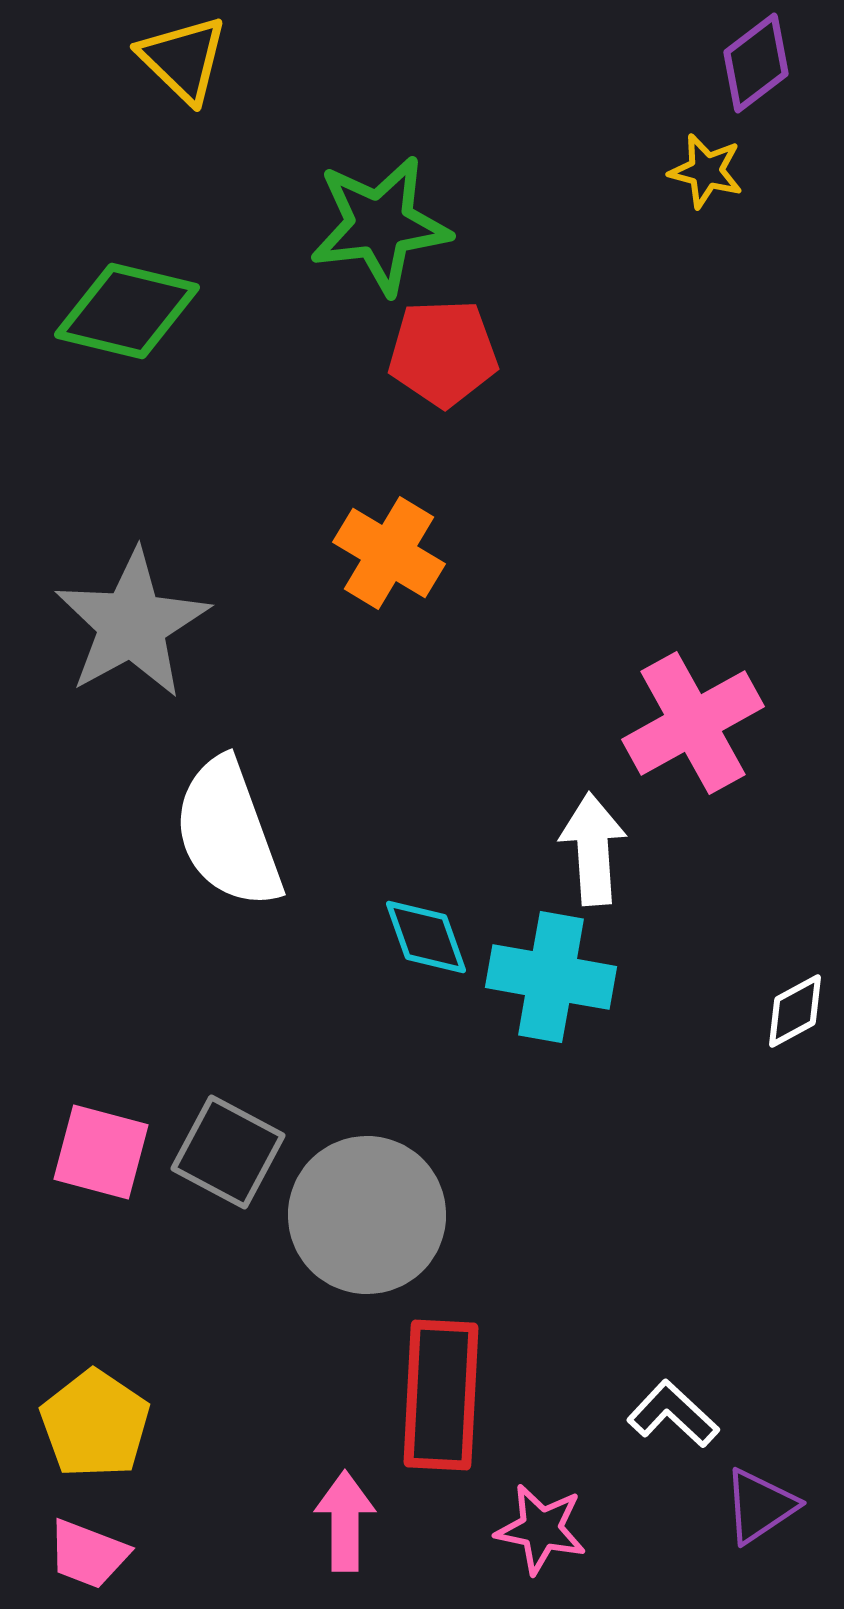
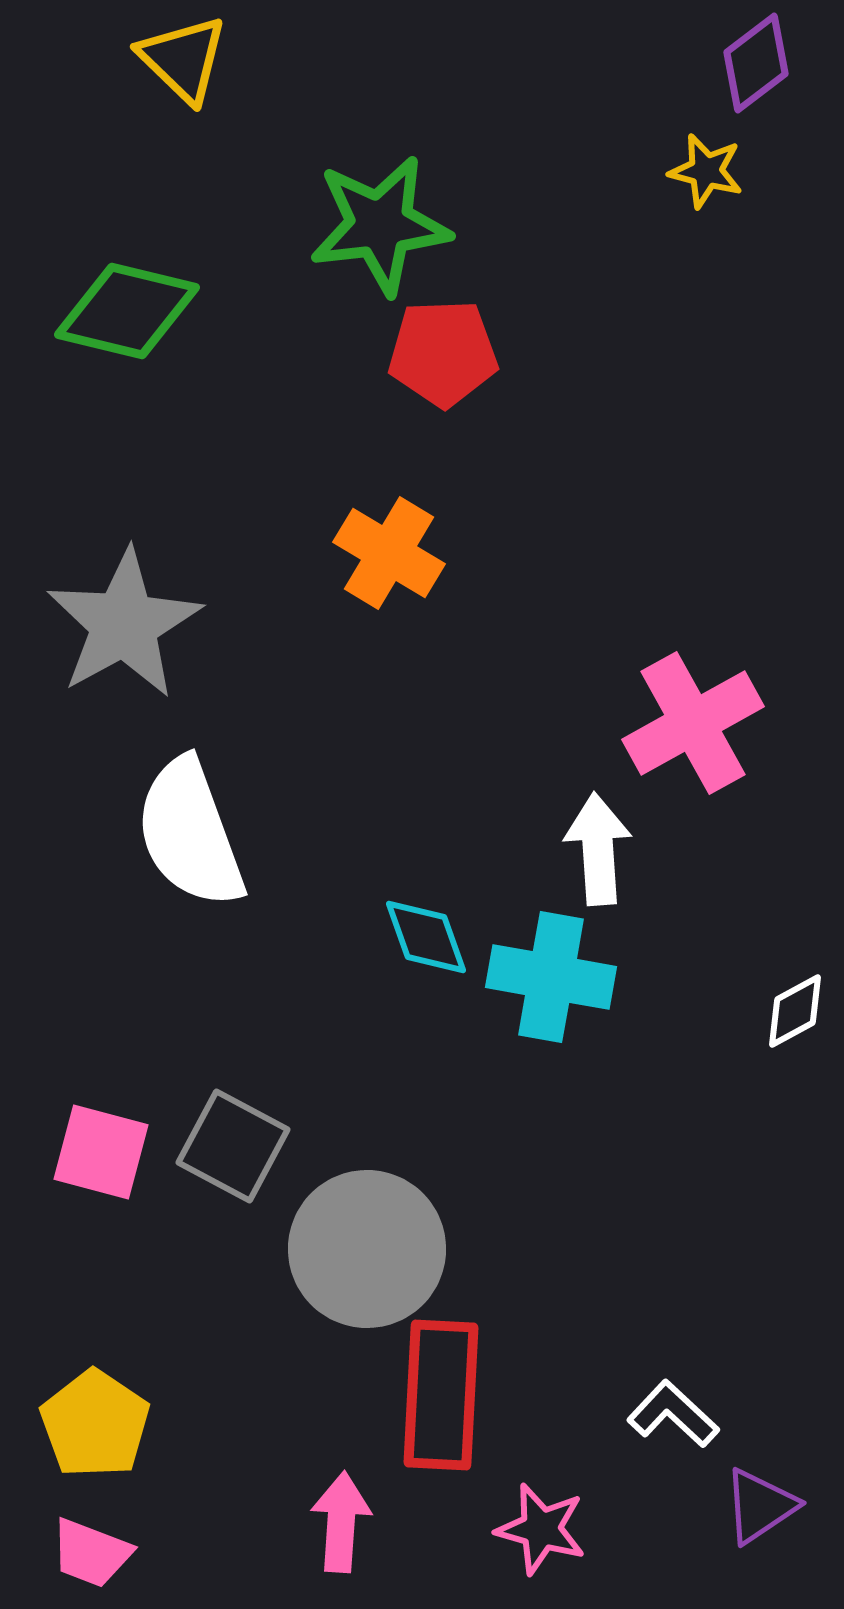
gray star: moved 8 px left
white semicircle: moved 38 px left
white arrow: moved 5 px right
gray square: moved 5 px right, 6 px up
gray circle: moved 34 px down
pink arrow: moved 4 px left, 1 px down; rotated 4 degrees clockwise
pink star: rotated 4 degrees clockwise
pink trapezoid: moved 3 px right, 1 px up
